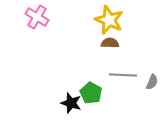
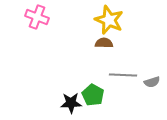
pink cross: rotated 10 degrees counterclockwise
brown semicircle: moved 6 px left
gray semicircle: rotated 49 degrees clockwise
green pentagon: moved 2 px right, 2 px down
black star: rotated 20 degrees counterclockwise
